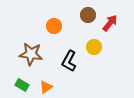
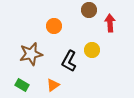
brown circle: moved 1 px right, 5 px up
red arrow: rotated 42 degrees counterclockwise
yellow circle: moved 2 px left, 3 px down
brown star: rotated 20 degrees counterclockwise
orange triangle: moved 7 px right, 2 px up
